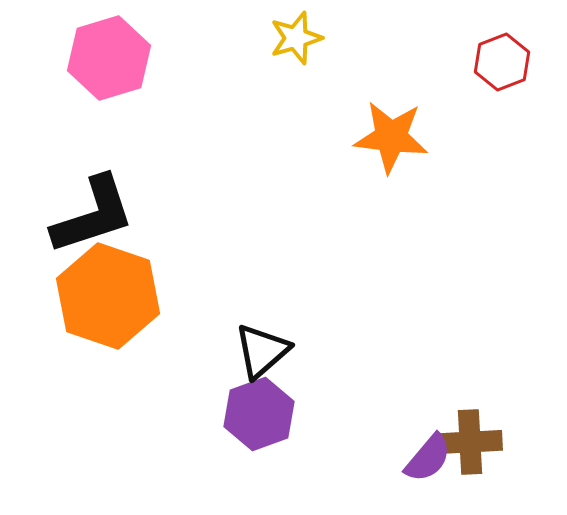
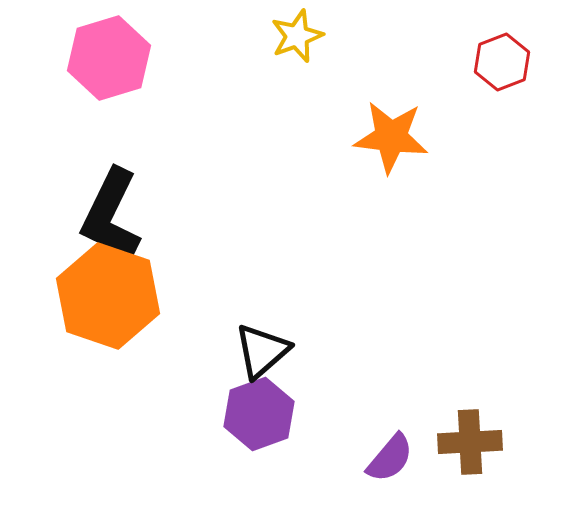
yellow star: moved 1 px right, 2 px up; rotated 4 degrees counterclockwise
black L-shape: moved 18 px right; rotated 134 degrees clockwise
purple semicircle: moved 38 px left
